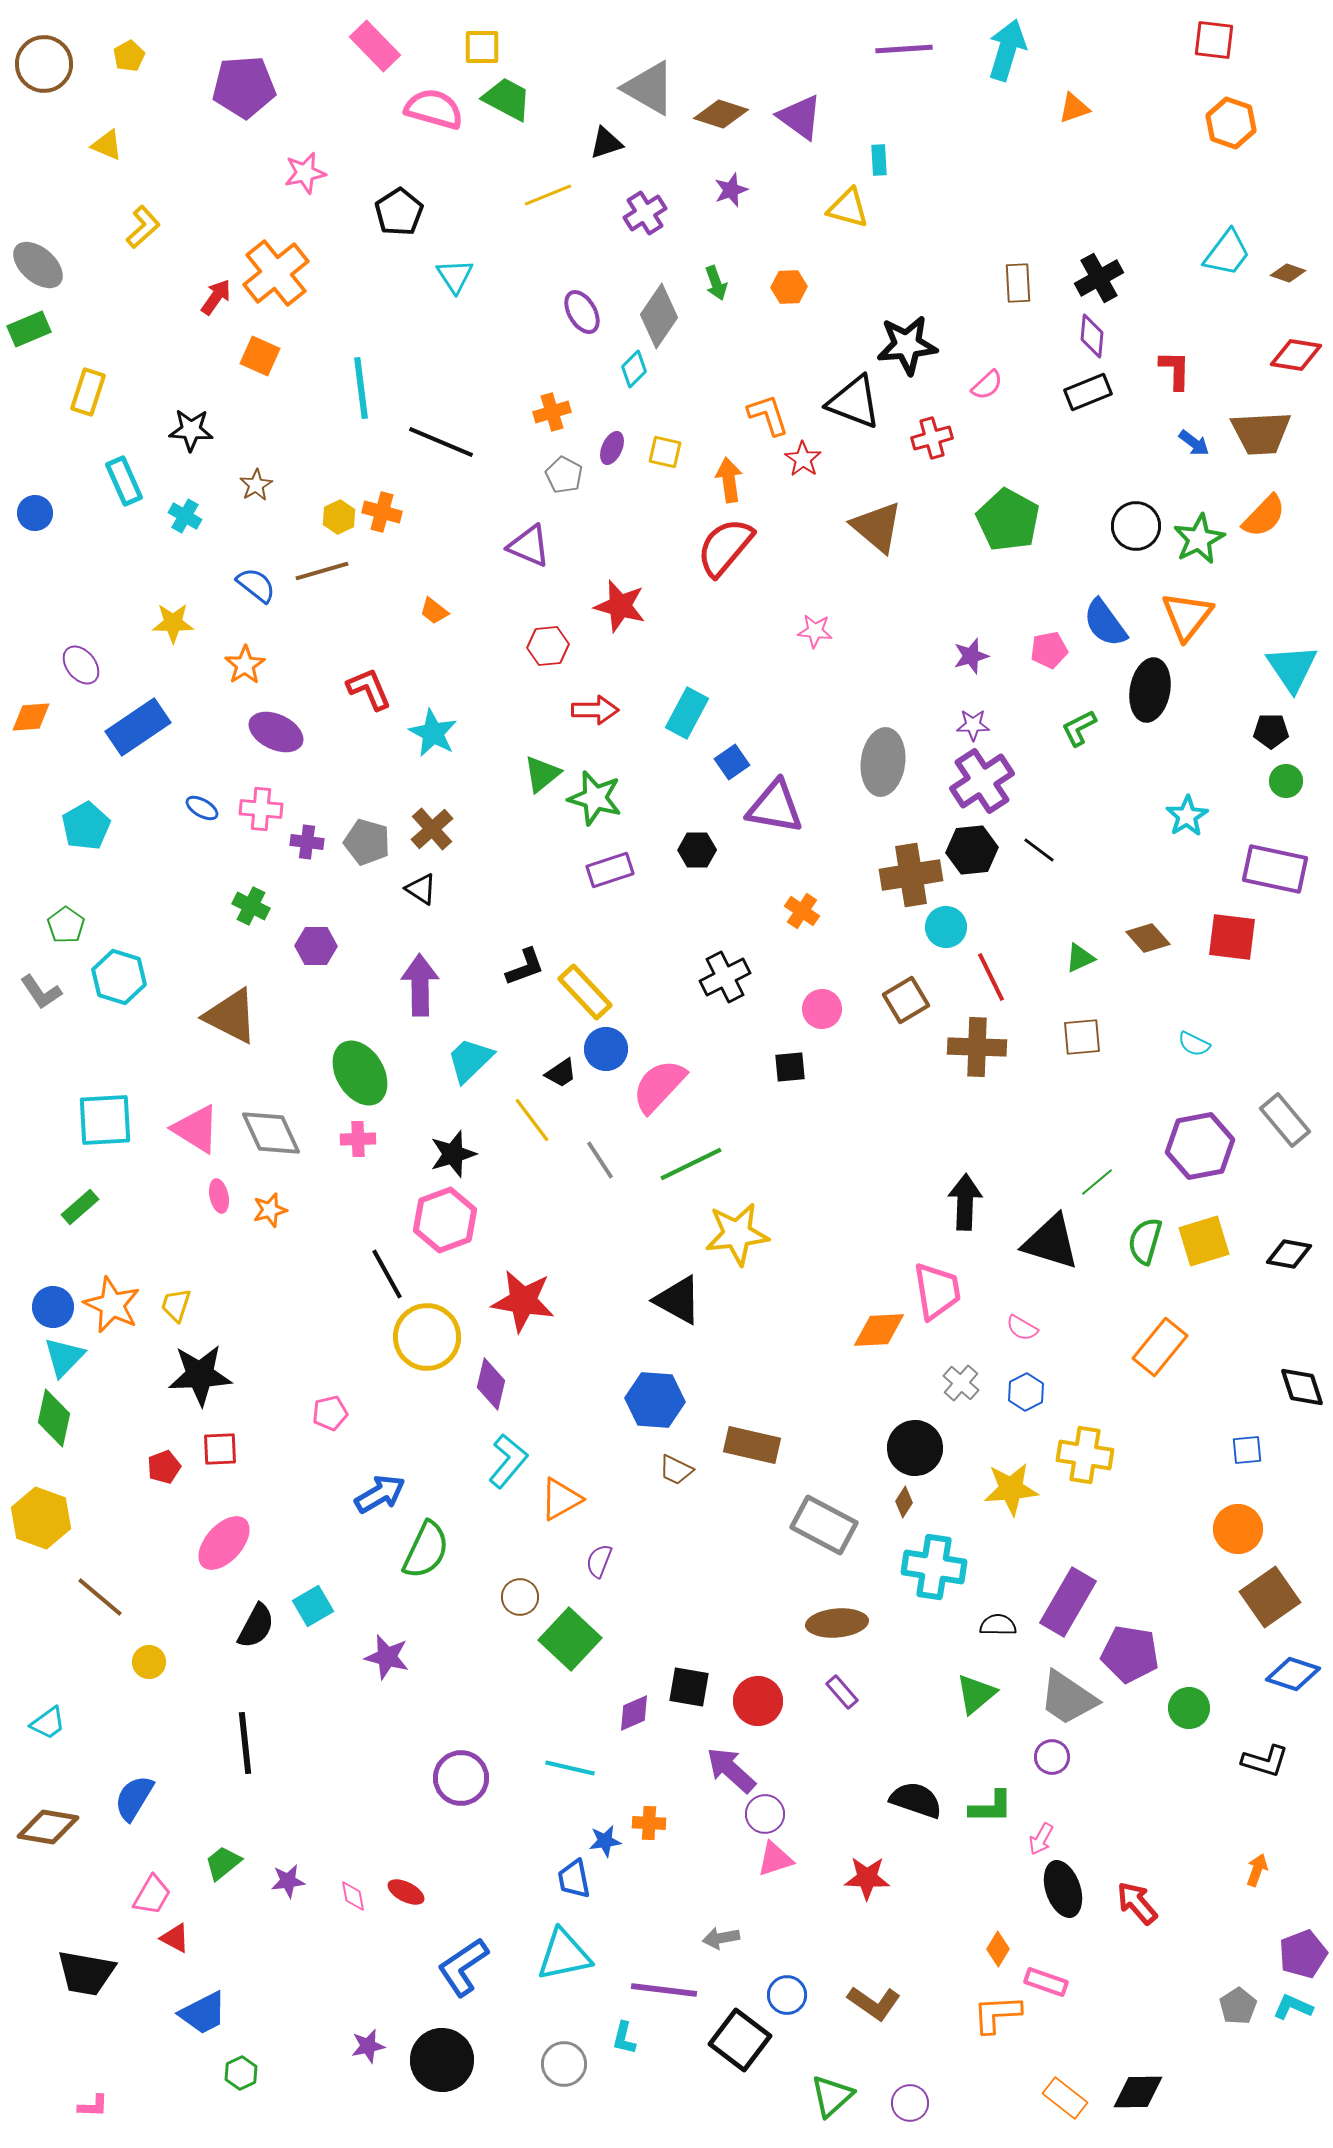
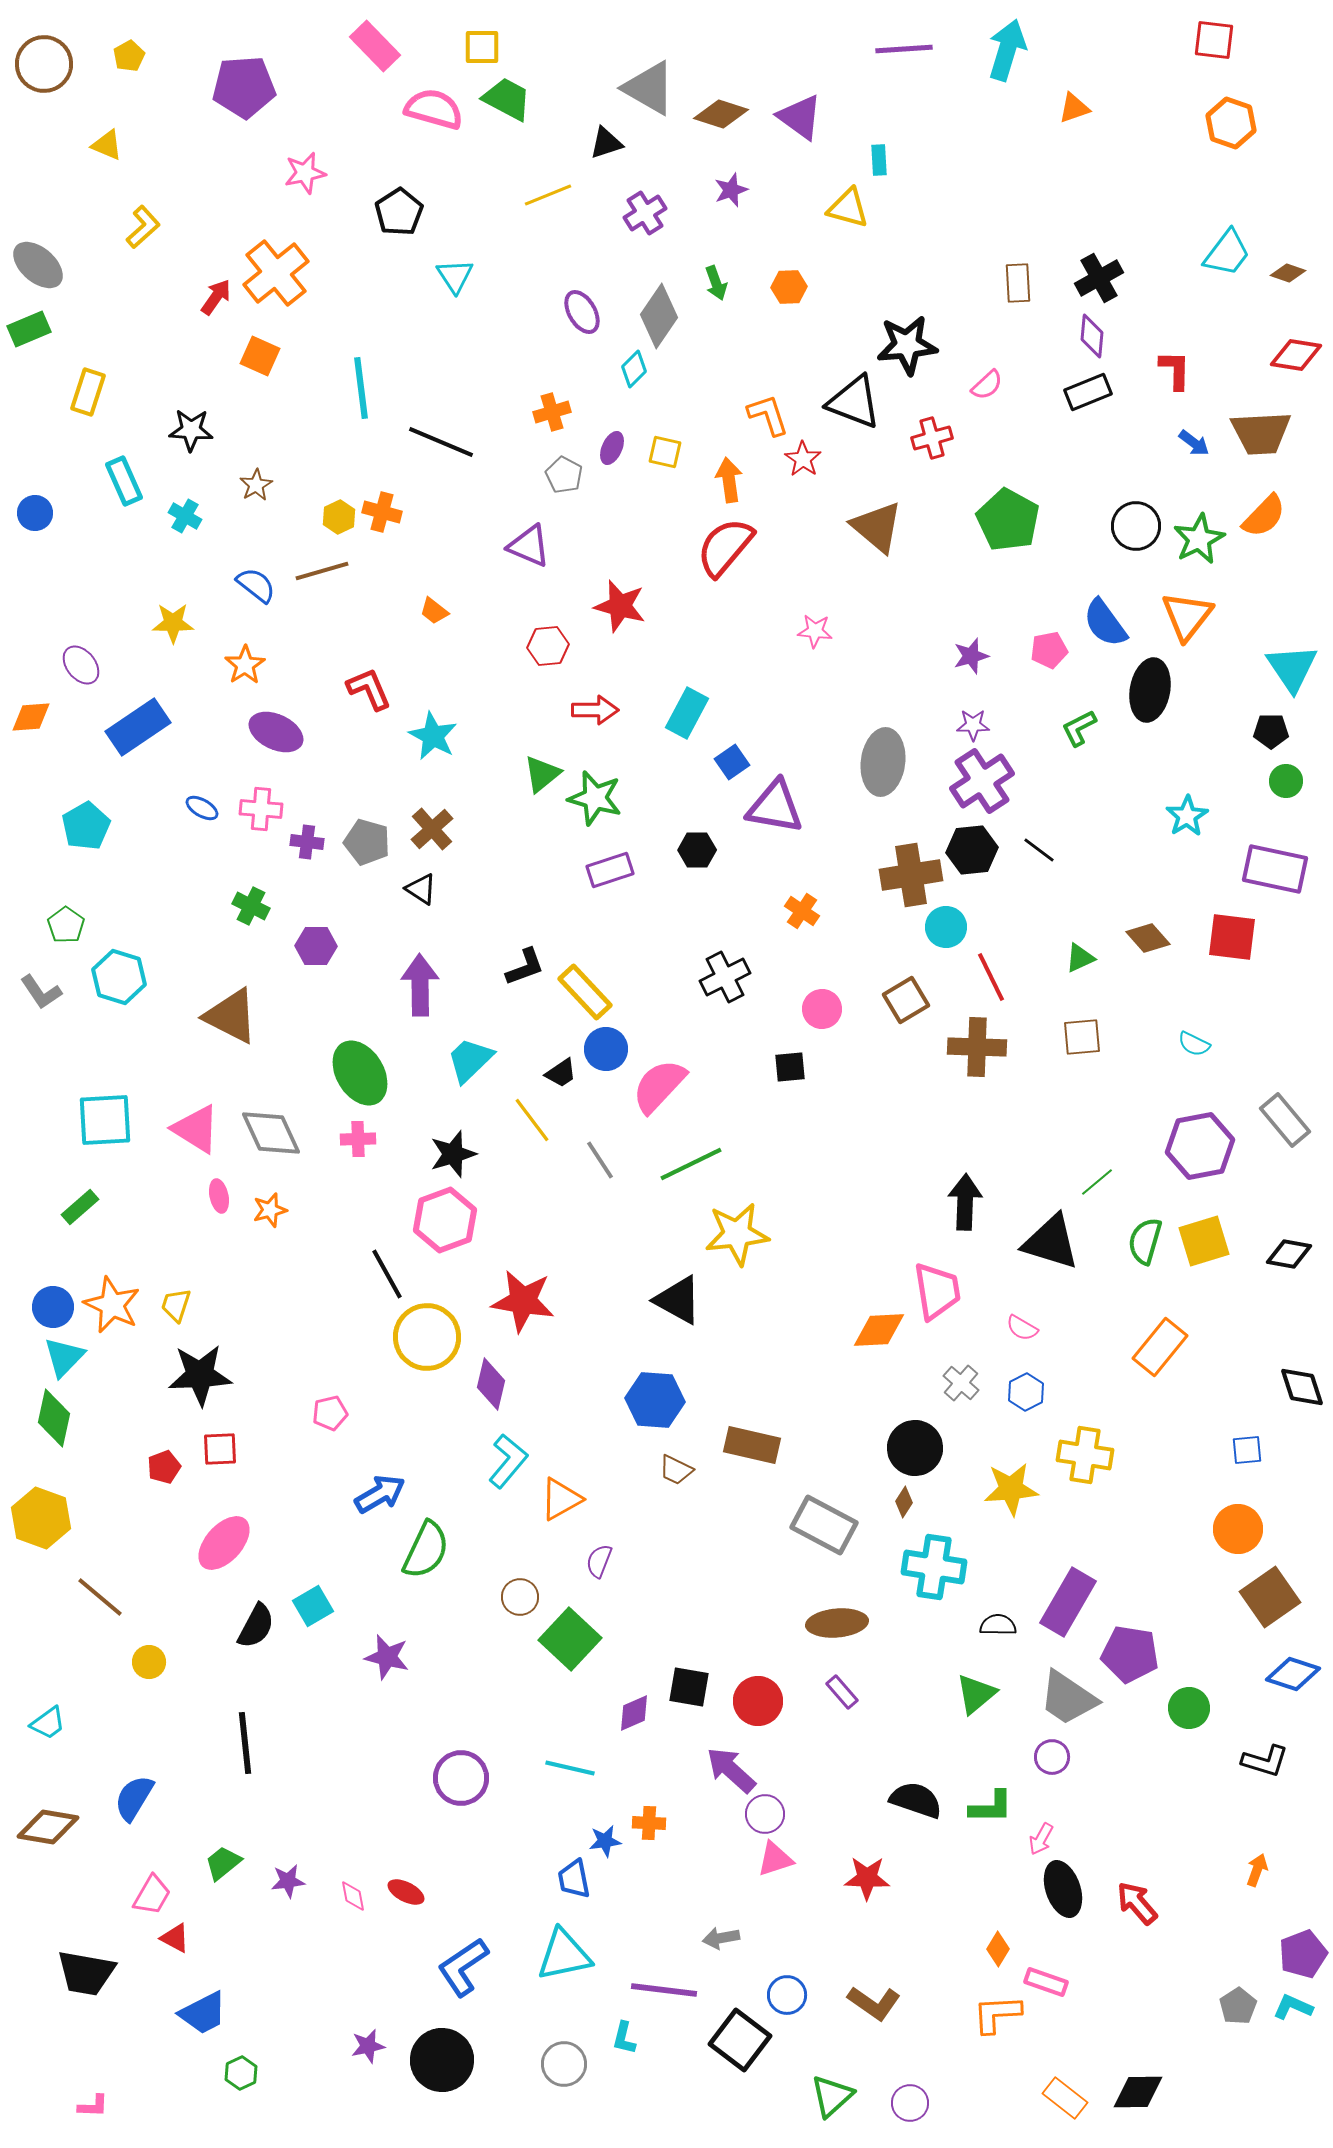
cyan star at (433, 733): moved 3 px down
